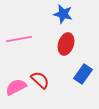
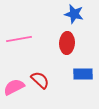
blue star: moved 11 px right
red ellipse: moved 1 px right, 1 px up; rotated 15 degrees counterclockwise
blue rectangle: rotated 54 degrees clockwise
pink semicircle: moved 2 px left
